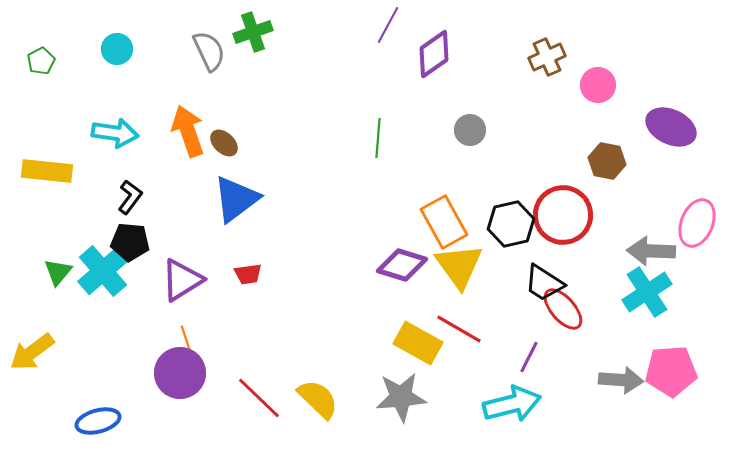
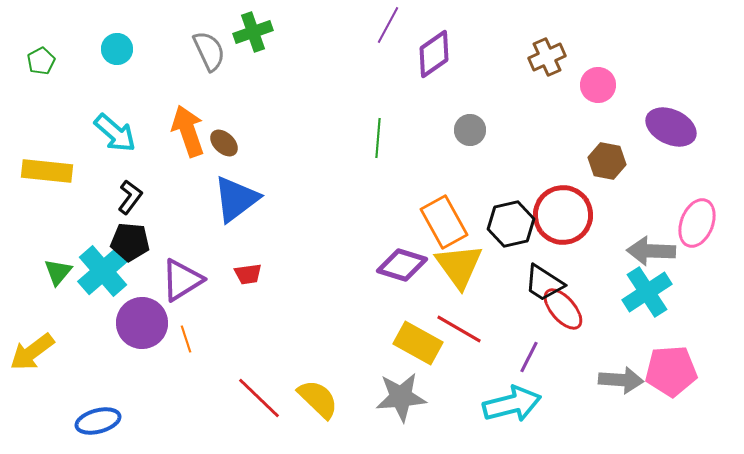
cyan arrow at (115, 133): rotated 33 degrees clockwise
purple circle at (180, 373): moved 38 px left, 50 px up
